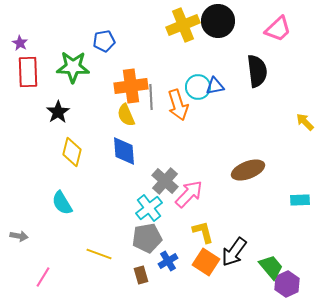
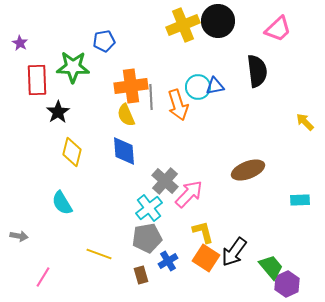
red rectangle: moved 9 px right, 8 px down
orange square: moved 4 px up
